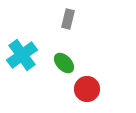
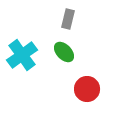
green ellipse: moved 11 px up
